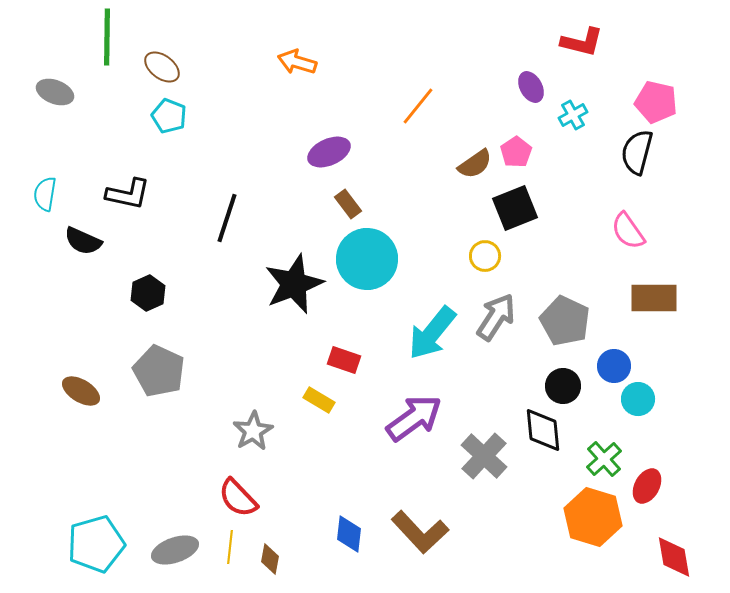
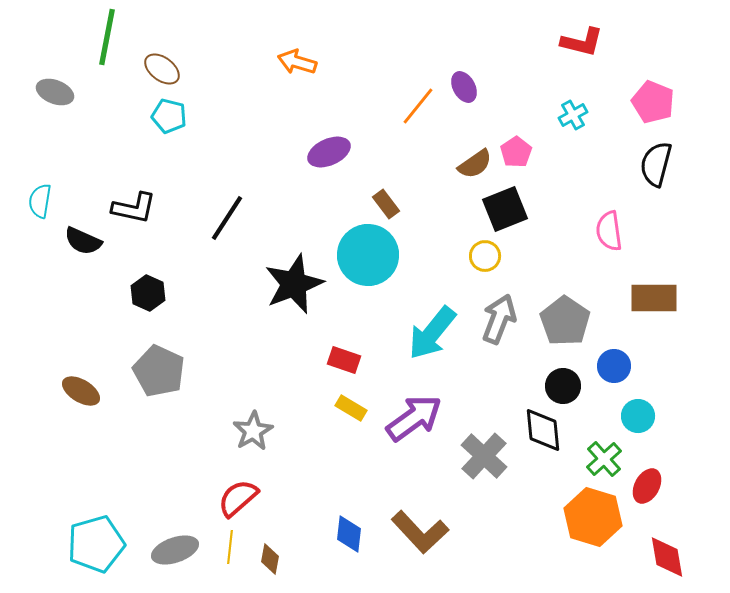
green line at (107, 37): rotated 10 degrees clockwise
brown ellipse at (162, 67): moved 2 px down
purple ellipse at (531, 87): moved 67 px left
pink pentagon at (656, 102): moved 3 px left; rotated 9 degrees clockwise
cyan pentagon at (169, 116): rotated 8 degrees counterclockwise
black semicircle at (637, 152): moved 19 px right, 12 px down
cyan semicircle at (45, 194): moved 5 px left, 7 px down
black L-shape at (128, 194): moved 6 px right, 14 px down
brown rectangle at (348, 204): moved 38 px right
black square at (515, 208): moved 10 px left, 1 px down
black line at (227, 218): rotated 15 degrees clockwise
pink semicircle at (628, 231): moved 19 px left; rotated 27 degrees clockwise
cyan circle at (367, 259): moved 1 px right, 4 px up
black hexagon at (148, 293): rotated 12 degrees counterclockwise
gray arrow at (496, 317): moved 3 px right, 2 px down; rotated 12 degrees counterclockwise
gray pentagon at (565, 321): rotated 9 degrees clockwise
cyan circle at (638, 399): moved 17 px down
yellow rectangle at (319, 400): moved 32 px right, 8 px down
red semicircle at (238, 498): rotated 93 degrees clockwise
red diamond at (674, 557): moved 7 px left
